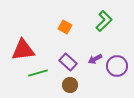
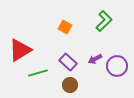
red triangle: moved 3 px left; rotated 25 degrees counterclockwise
